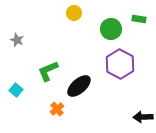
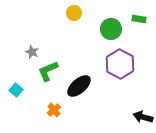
gray star: moved 15 px right, 12 px down
orange cross: moved 3 px left, 1 px down
black arrow: rotated 18 degrees clockwise
